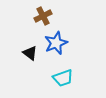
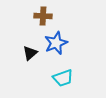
brown cross: rotated 30 degrees clockwise
black triangle: rotated 42 degrees clockwise
